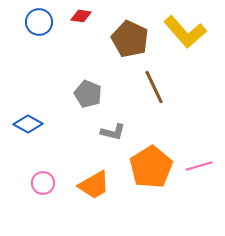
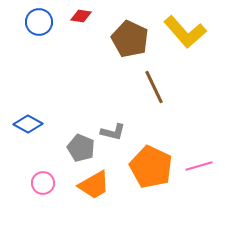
gray pentagon: moved 7 px left, 54 px down
orange pentagon: rotated 15 degrees counterclockwise
